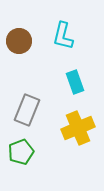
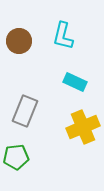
cyan rectangle: rotated 45 degrees counterclockwise
gray rectangle: moved 2 px left, 1 px down
yellow cross: moved 5 px right, 1 px up
green pentagon: moved 5 px left, 5 px down; rotated 15 degrees clockwise
